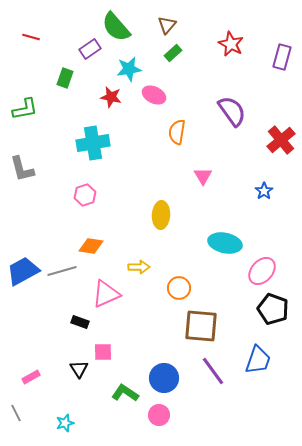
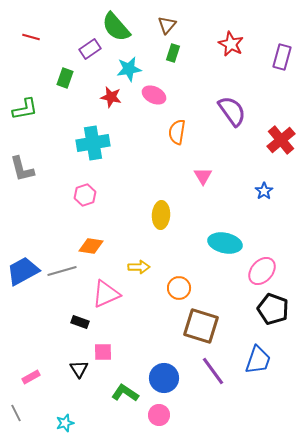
green rectangle at (173, 53): rotated 30 degrees counterclockwise
brown square at (201, 326): rotated 12 degrees clockwise
